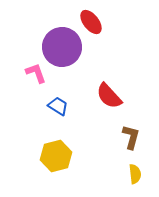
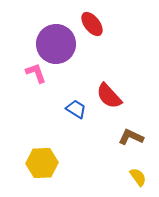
red ellipse: moved 1 px right, 2 px down
purple circle: moved 6 px left, 3 px up
blue trapezoid: moved 18 px right, 3 px down
brown L-shape: rotated 80 degrees counterclockwise
yellow hexagon: moved 14 px left, 7 px down; rotated 12 degrees clockwise
yellow semicircle: moved 3 px right, 3 px down; rotated 30 degrees counterclockwise
